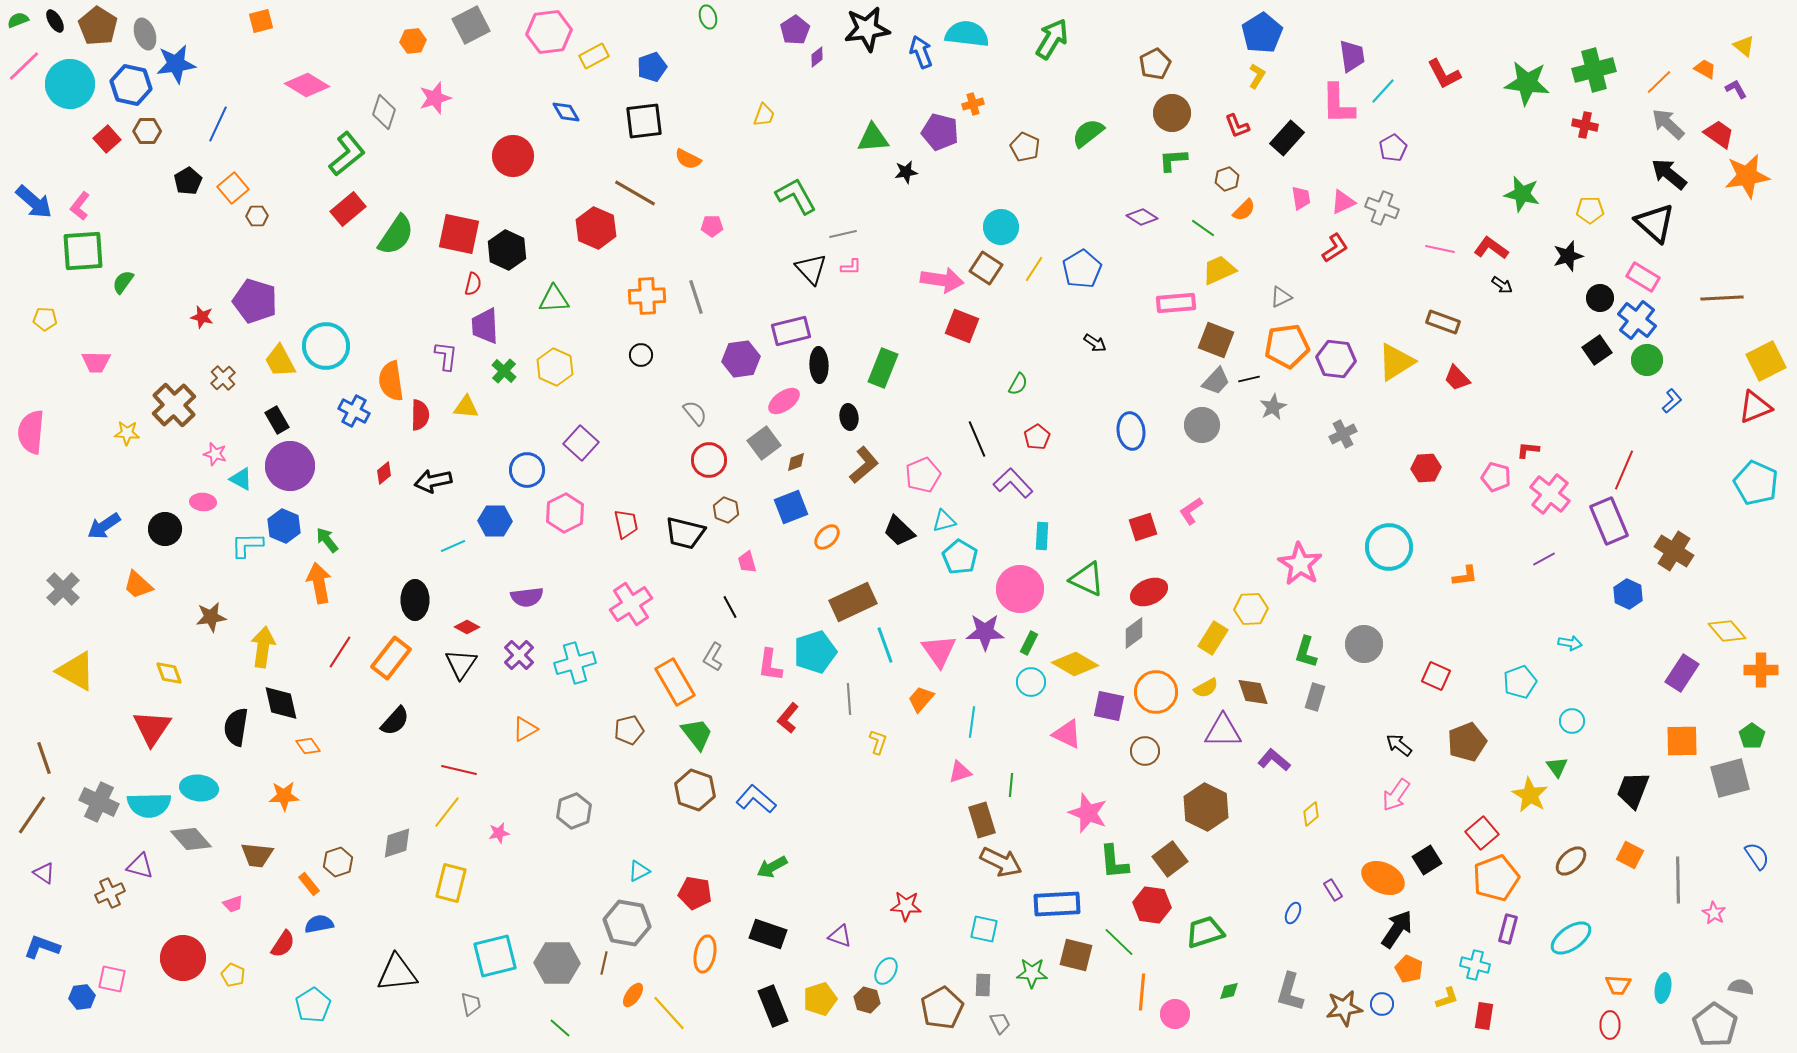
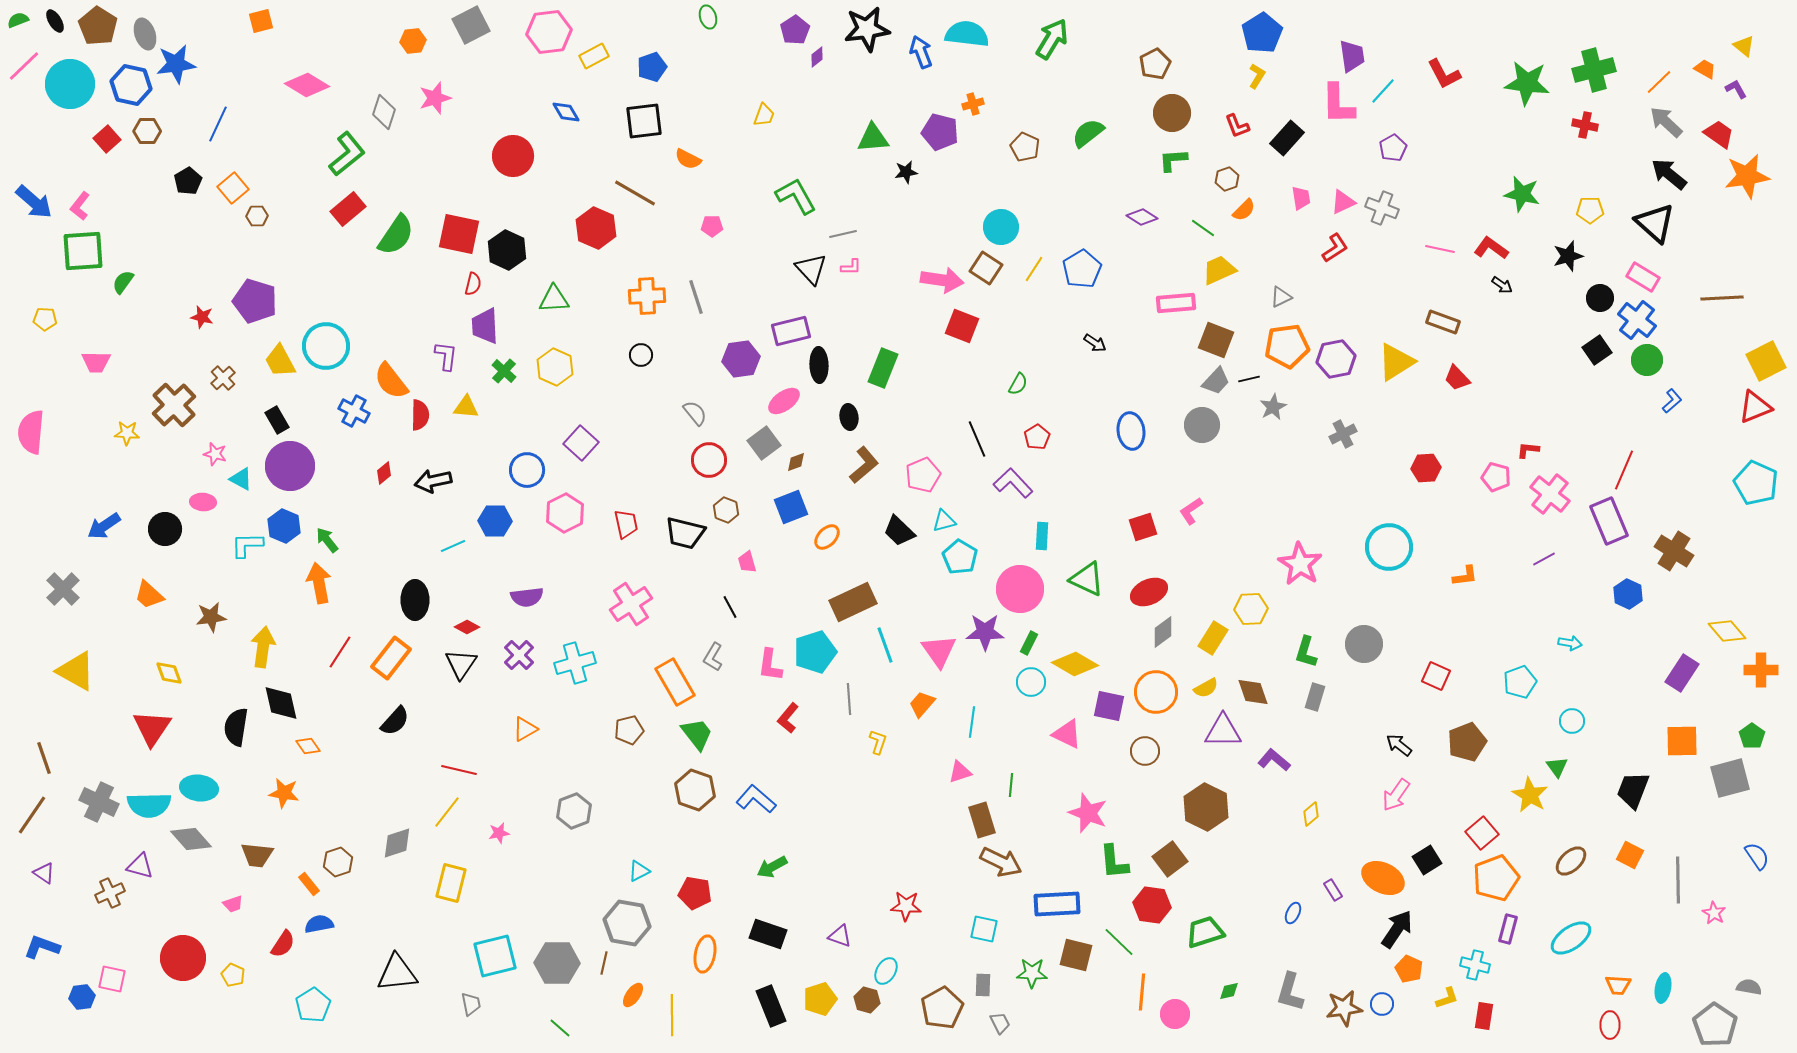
gray arrow at (1668, 124): moved 2 px left, 2 px up
purple hexagon at (1336, 359): rotated 18 degrees counterclockwise
orange semicircle at (391, 381): rotated 30 degrees counterclockwise
orange trapezoid at (138, 585): moved 11 px right, 10 px down
gray diamond at (1134, 633): moved 29 px right, 1 px up
orange trapezoid at (921, 699): moved 1 px right, 5 px down
orange star at (284, 796): moved 3 px up; rotated 12 degrees clockwise
gray semicircle at (1741, 987): moved 8 px right
black rectangle at (773, 1006): moved 2 px left
yellow line at (669, 1013): moved 3 px right, 2 px down; rotated 42 degrees clockwise
